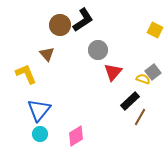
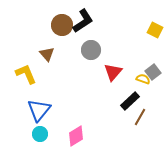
black L-shape: moved 1 px down
brown circle: moved 2 px right
gray circle: moved 7 px left
